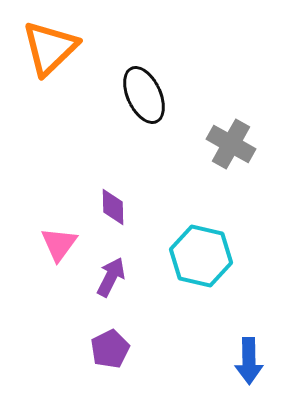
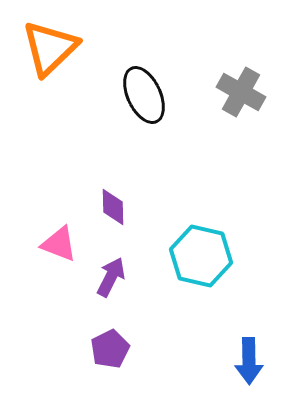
gray cross: moved 10 px right, 52 px up
pink triangle: rotated 45 degrees counterclockwise
